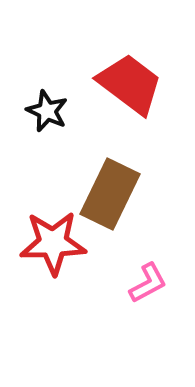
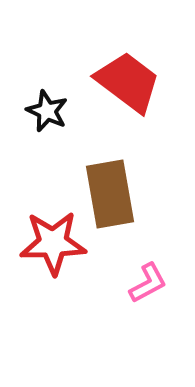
red trapezoid: moved 2 px left, 2 px up
brown rectangle: rotated 36 degrees counterclockwise
